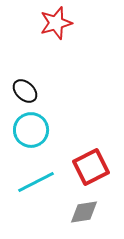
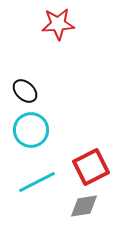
red star: moved 2 px right, 1 px down; rotated 12 degrees clockwise
cyan line: moved 1 px right
gray diamond: moved 6 px up
